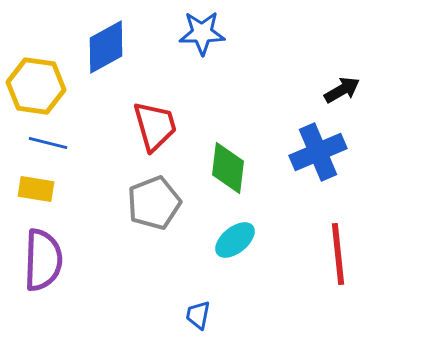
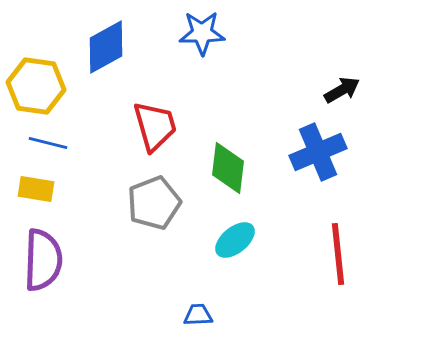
blue trapezoid: rotated 76 degrees clockwise
